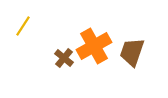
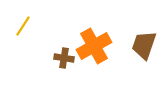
brown trapezoid: moved 12 px right, 7 px up
brown cross: rotated 30 degrees counterclockwise
